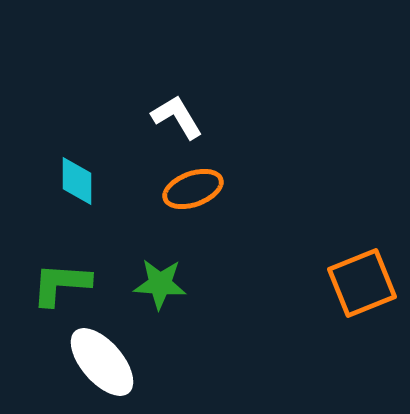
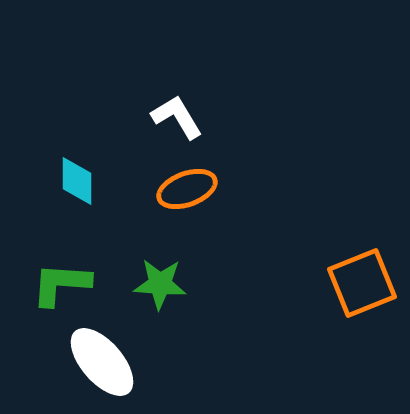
orange ellipse: moved 6 px left
